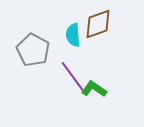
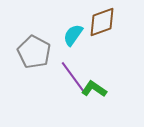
brown diamond: moved 4 px right, 2 px up
cyan semicircle: rotated 40 degrees clockwise
gray pentagon: moved 1 px right, 2 px down
